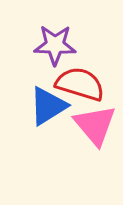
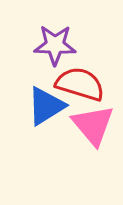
blue triangle: moved 2 px left
pink triangle: moved 2 px left
